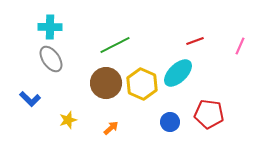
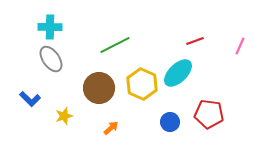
brown circle: moved 7 px left, 5 px down
yellow star: moved 4 px left, 4 px up
